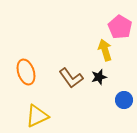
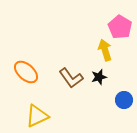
orange ellipse: rotated 30 degrees counterclockwise
